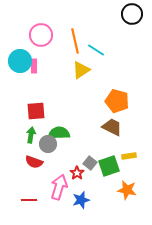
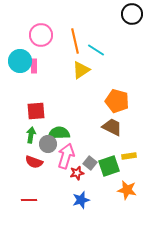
red star: rotated 24 degrees clockwise
pink arrow: moved 7 px right, 31 px up
